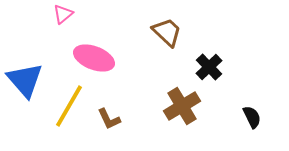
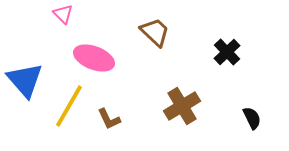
pink triangle: rotated 35 degrees counterclockwise
brown trapezoid: moved 12 px left
black cross: moved 18 px right, 15 px up
black semicircle: moved 1 px down
